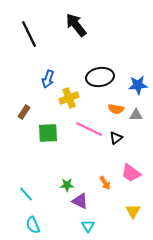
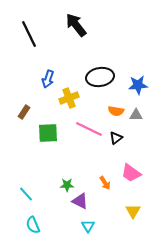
orange semicircle: moved 2 px down
